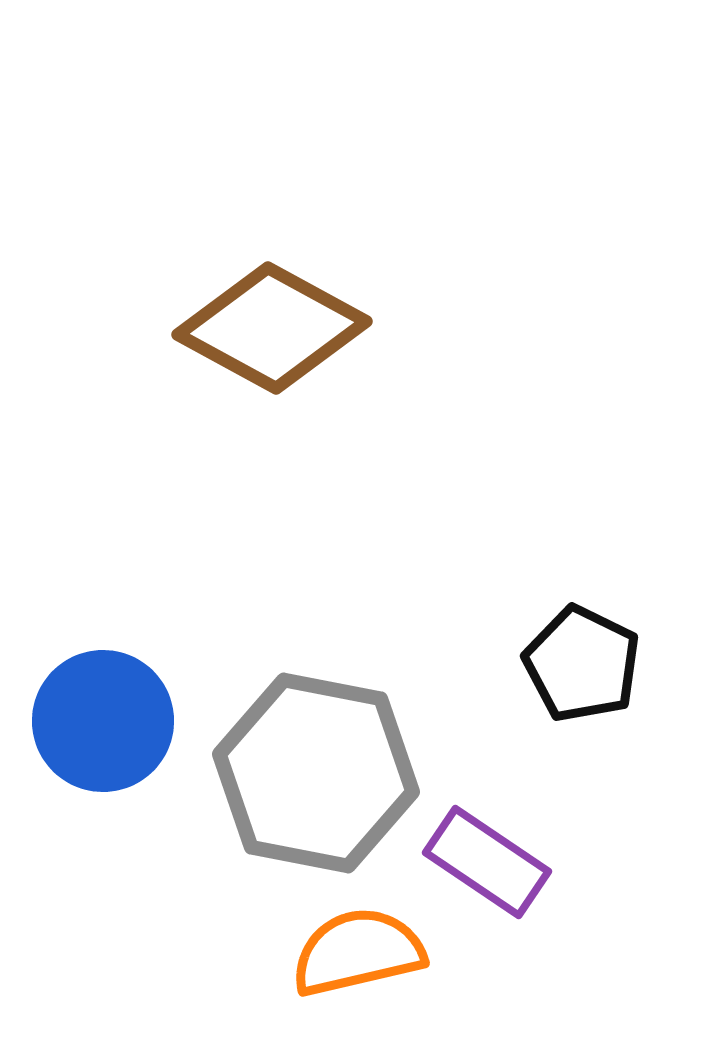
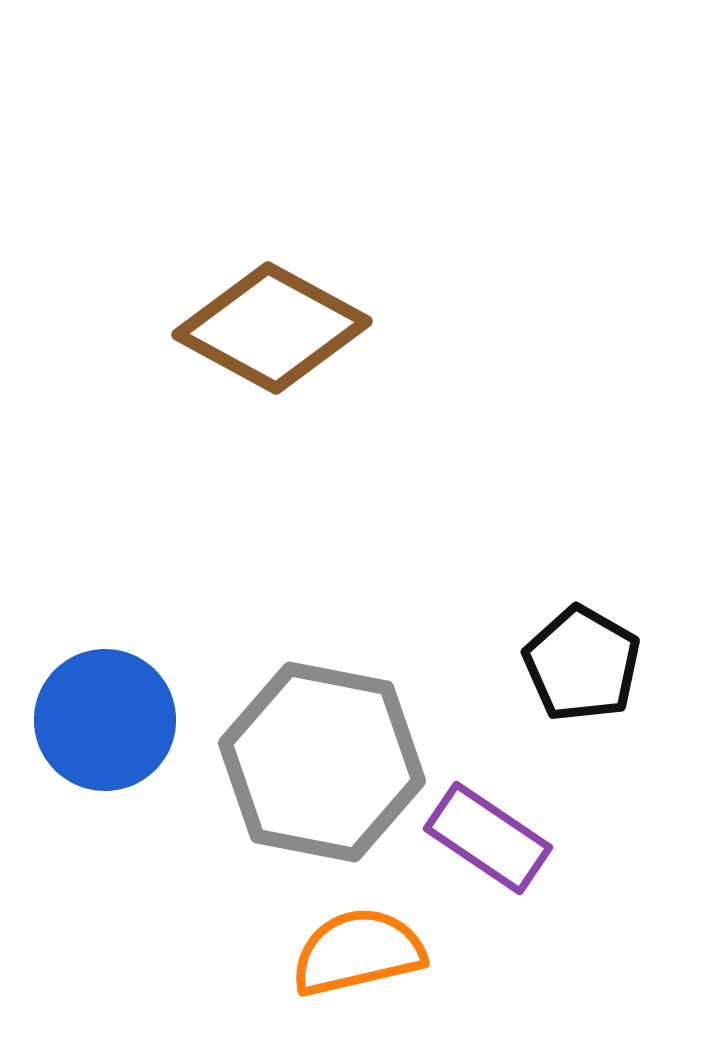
black pentagon: rotated 4 degrees clockwise
blue circle: moved 2 px right, 1 px up
gray hexagon: moved 6 px right, 11 px up
purple rectangle: moved 1 px right, 24 px up
